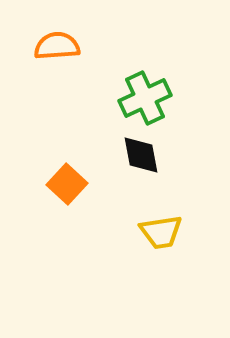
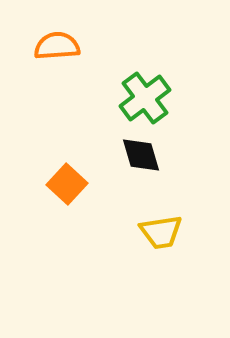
green cross: rotated 12 degrees counterclockwise
black diamond: rotated 6 degrees counterclockwise
